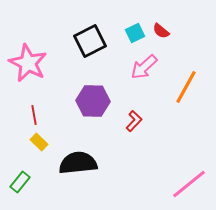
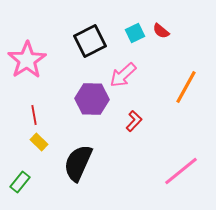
pink star: moved 1 px left, 3 px up; rotated 12 degrees clockwise
pink arrow: moved 21 px left, 8 px down
purple hexagon: moved 1 px left, 2 px up
black semicircle: rotated 60 degrees counterclockwise
pink line: moved 8 px left, 13 px up
